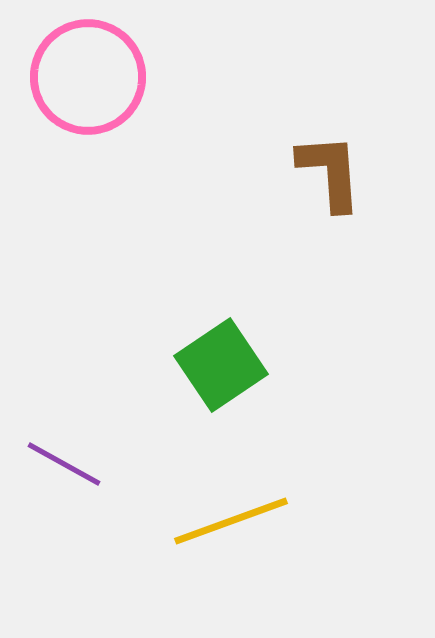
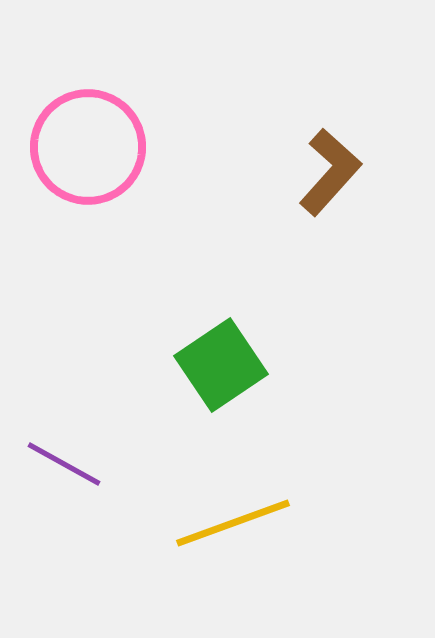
pink circle: moved 70 px down
brown L-shape: rotated 46 degrees clockwise
yellow line: moved 2 px right, 2 px down
